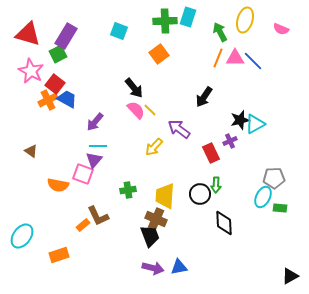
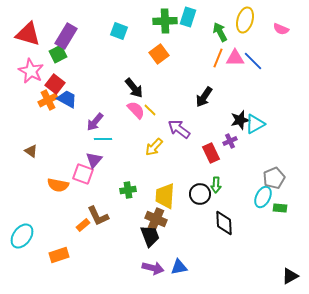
cyan line at (98, 146): moved 5 px right, 7 px up
gray pentagon at (274, 178): rotated 20 degrees counterclockwise
